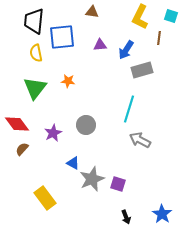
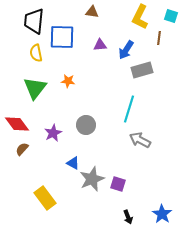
blue square: rotated 8 degrees clockwise
black arrow: moved 2 px right
